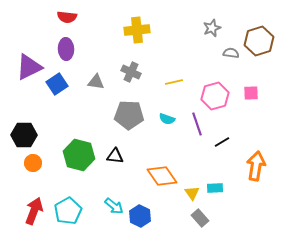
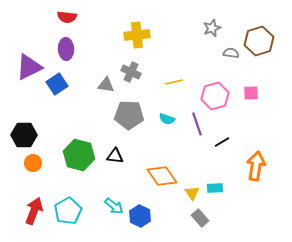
yellow cross: moved 5 px down
gray triangle: moved 10 px right, 3 px down
